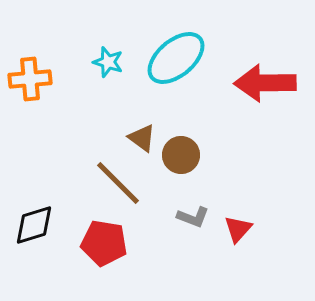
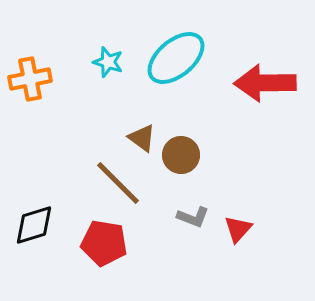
orange cross: rotated 6 degrees counterclockwise
